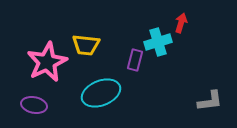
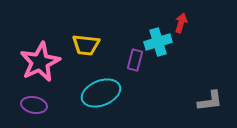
pink star: moved 7 px left
